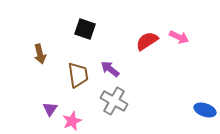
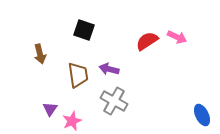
black square: moved 1 px left, 1 px down
pink arrow: moved 2 px left
purple arrow: moved 1 px left; rotated 24 degrees counterclockwise
blue ellipse: moved 3 px left, 5 px down; rotated 45 degrees clockwise
